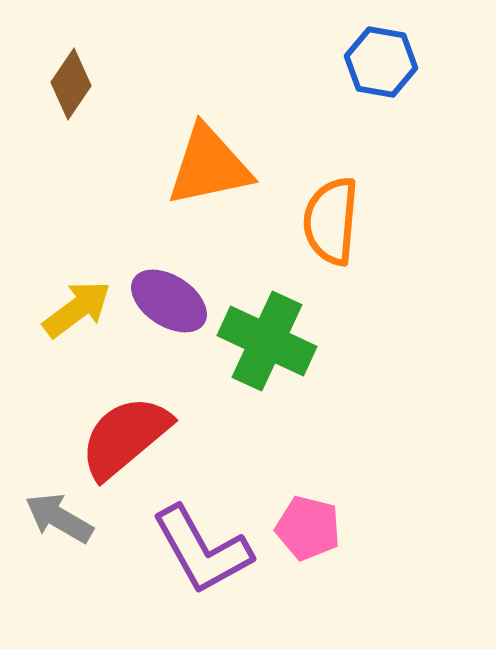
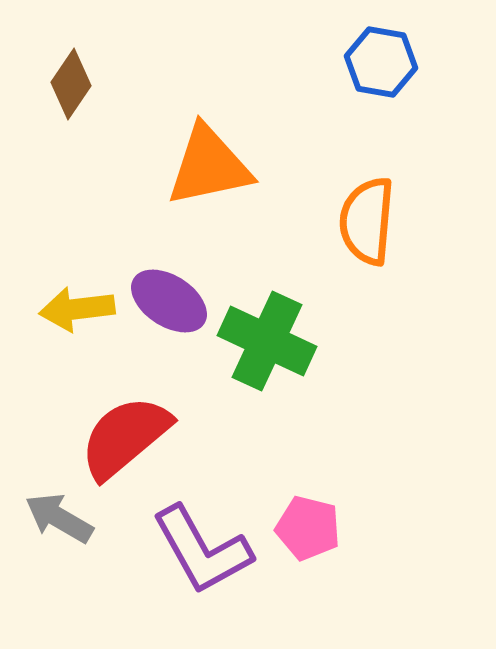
orange semicircle: moved 36 px right
yellow arrow: rotated 150 degrees counterclockwise
